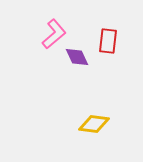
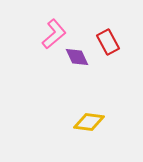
red rectangle: moved 1 px down; rotated 35 degrees counterclockwise
yellow diamond: moved 5 px left, 2 px up
